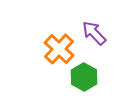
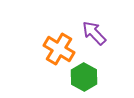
orange cross: rotated 12 degrees counterclockwise
